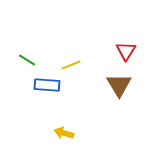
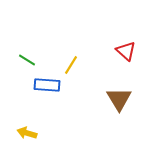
red triangle: rotated 20 degrees counterclockwise
yellow line: rotated 36 degrees counterclockwise
brown triangle: moved 14 px down
yellow arrow: moved 37 px left
